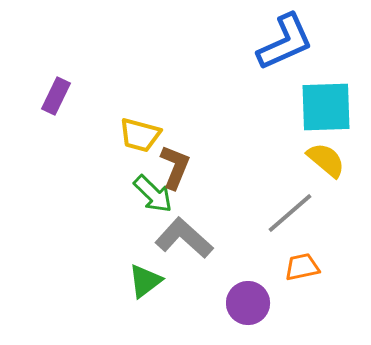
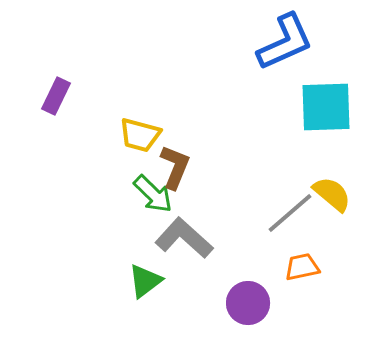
yellow semicircle: moved 6 px right, 34 px down
